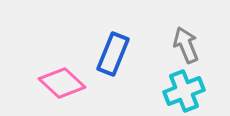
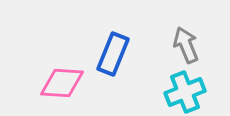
pink diamond: rotated 39 degrees counterclockwise
cyan cross: moved 1 px right, 1 px down
